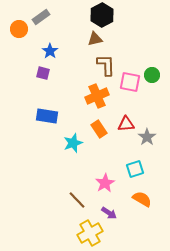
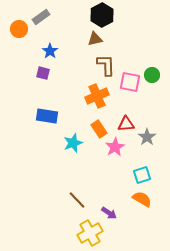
cyan square: moved 7 px right, 6 px down
pink star: moved 10 px right, 36 px up
